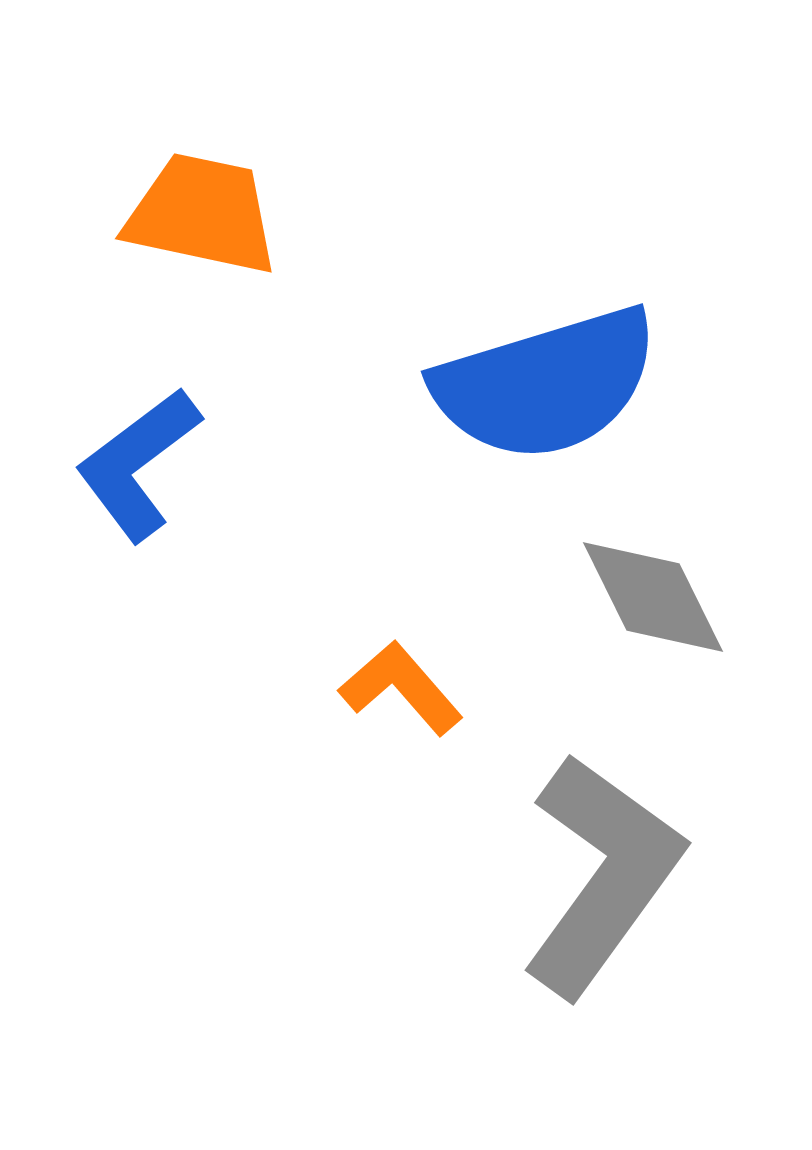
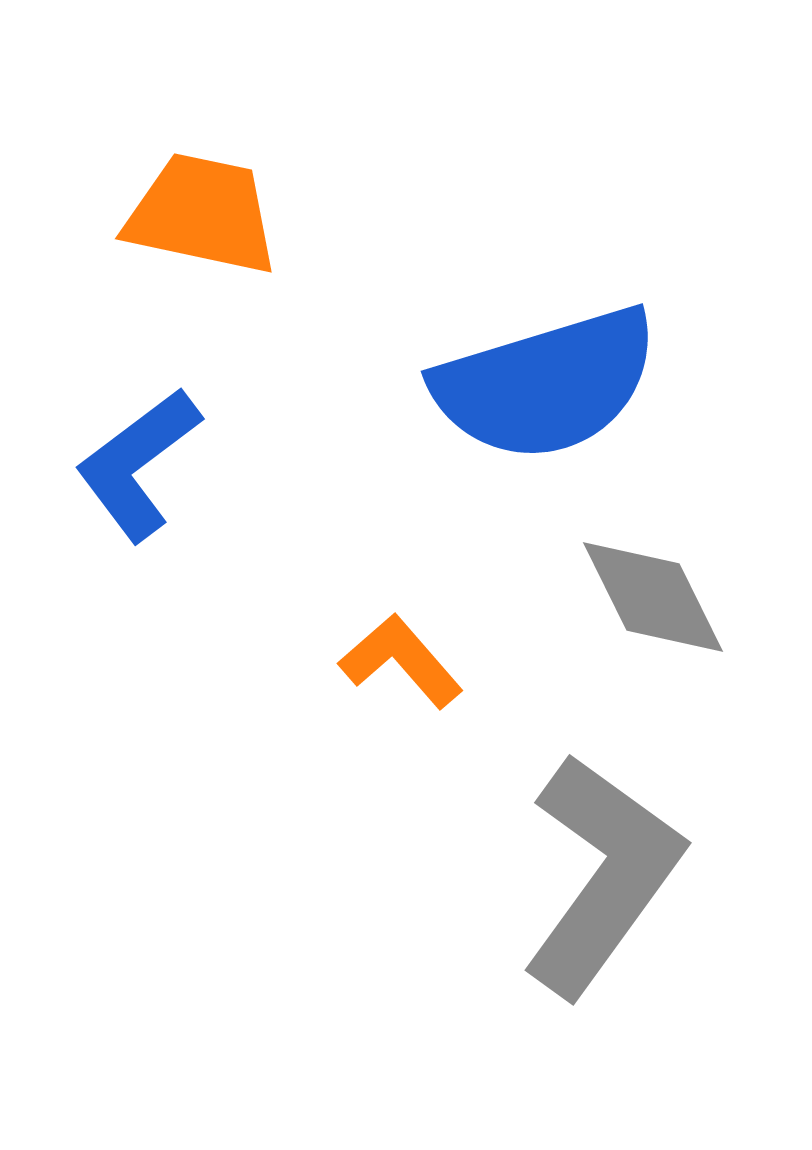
orange L-shape: moved 27 px up
